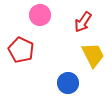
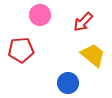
red arrow: rotated 10 degrees clockwise
red pentagon: rotated 30 degrees counterclockwise
yellow trapezoid: rotated 24 degrees counterclockwise
